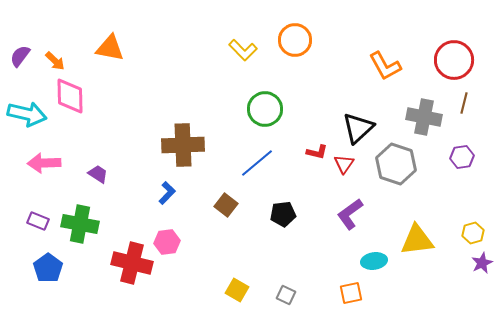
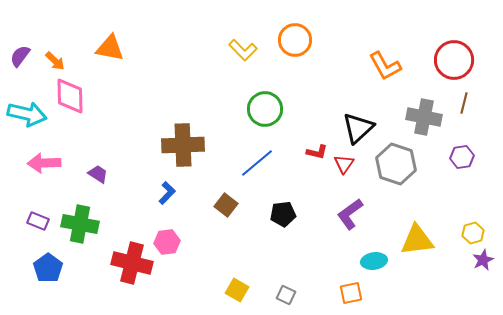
purple star: moved 1 px right, 3 px up
